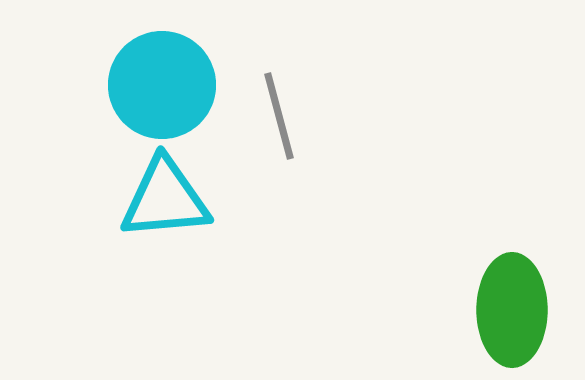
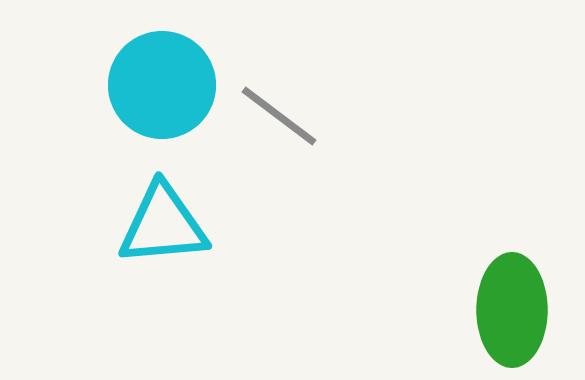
gray line: rotated 38 degrees counterclockwise
cyan triangle: moved 2 px left, 26 px down
